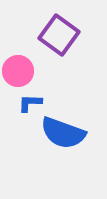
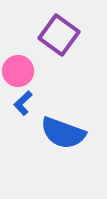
blue L-shape: moved 7 px left; rotated 45 degrees counterclockwise
